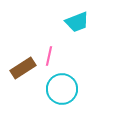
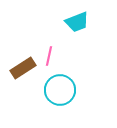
cyan circle: moved 2 px left, 1 px down
